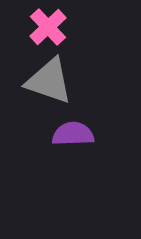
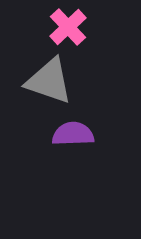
pink cross: moved 20 px right
